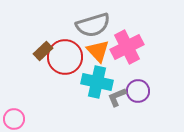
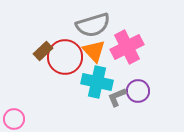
orange triangle: moved 4 px left
